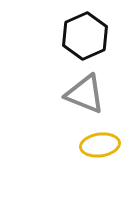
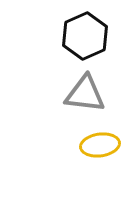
gray triangle: rotated 15 degrees counterclockwise
